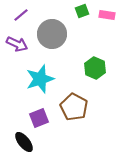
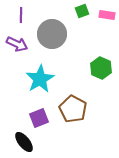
purple line: rotated 49 degrees counterclockwise
green hexagon: moved 6 px right
cyan star: rotated 12 degrees counterclockwise
brown pentagon: moved 1 px left, 2 px down
